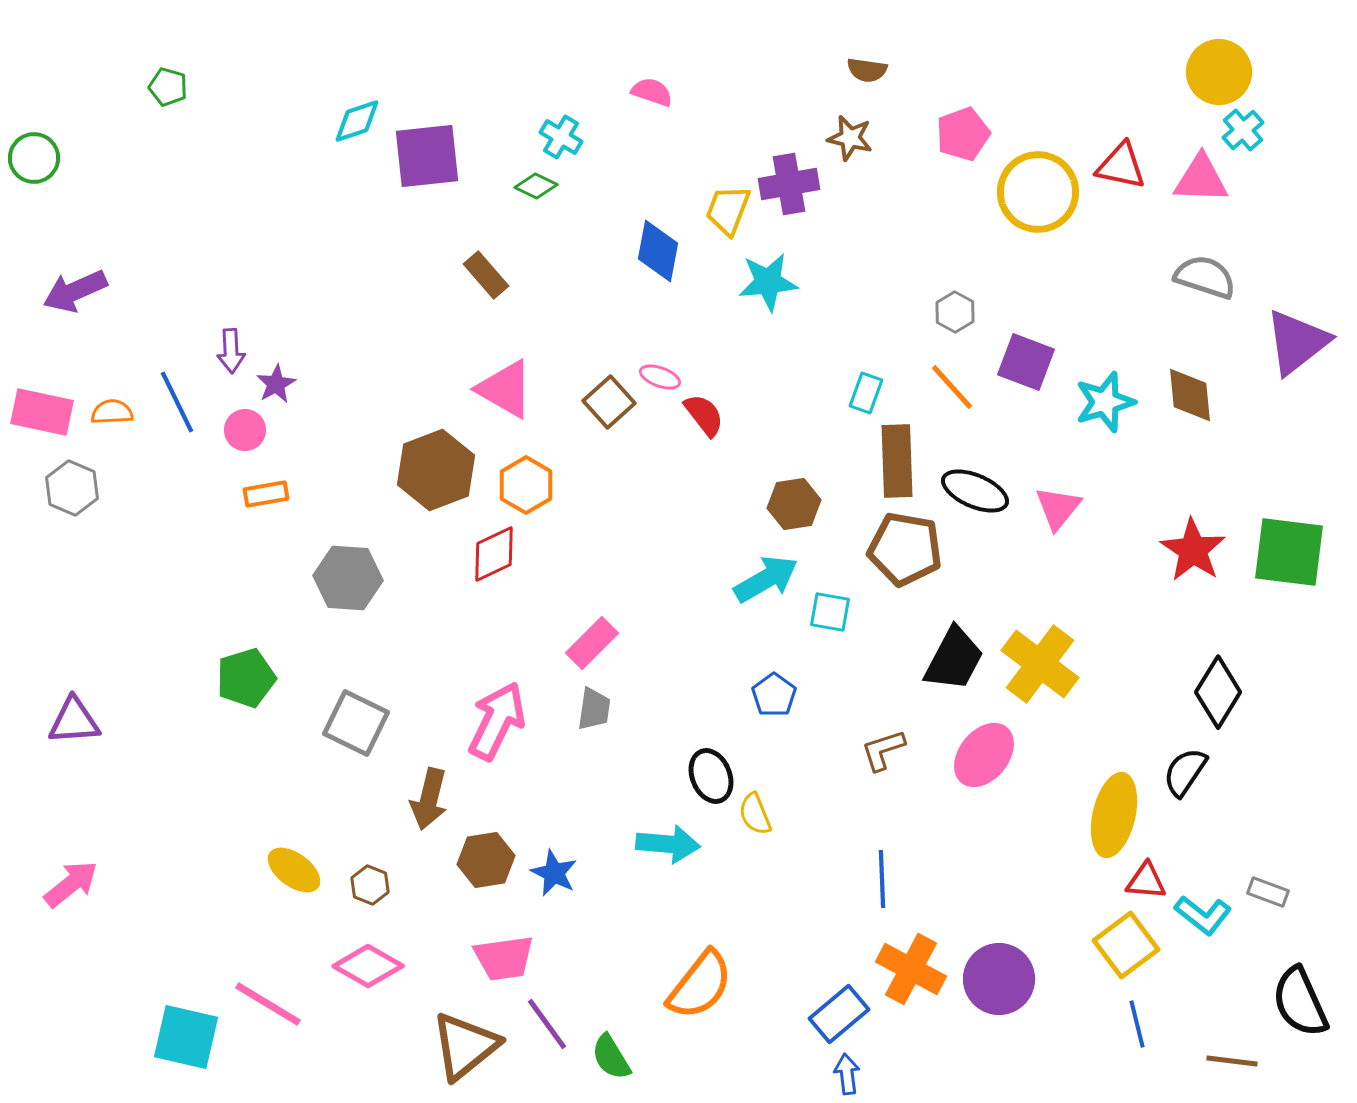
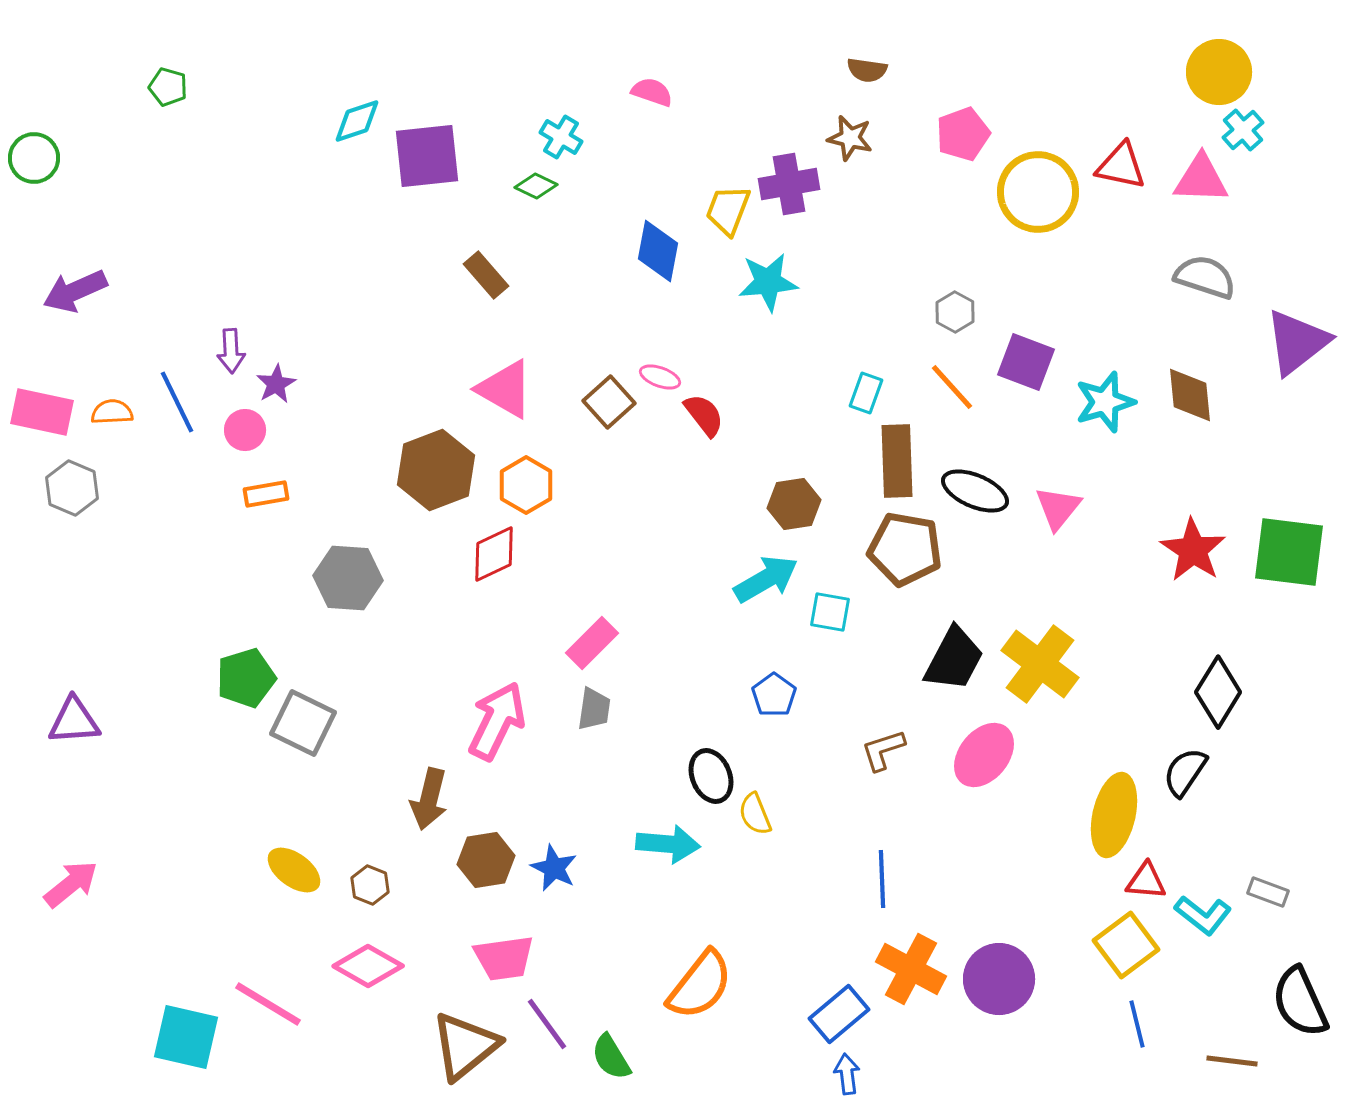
gray square at (356, 723): moved 53 px left
blue star at (554, 873): moved 5 px up
